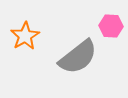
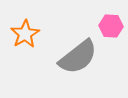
orange star: moved 2 px up
